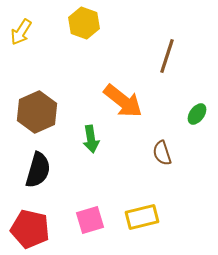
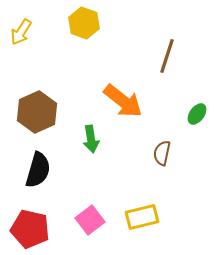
brown semicircle: rotated 30 degrees clockwise
pink square: rotated 20 degrees counterclockwise
